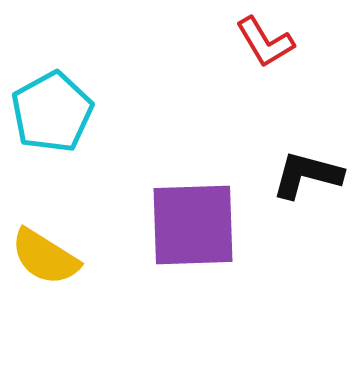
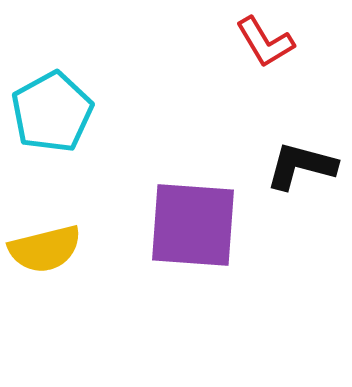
black L-shape: moved 6 px left, 9 px up
purple square: rotated 6 degrees clockwise
yellow semicircle: moved 8 px up; rotated 46 degrees counterclockwise
